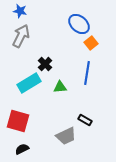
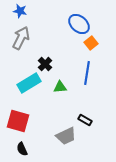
gray arrow: moved 2 px down
black semicircle: rotated 88 degrees counterclockwise
